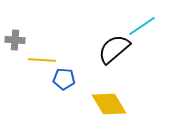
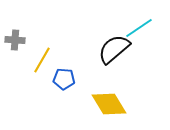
cyan line: moved 3 px left, 2 px down
yellow line: rotated 64 degrees counterclockwise
